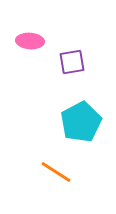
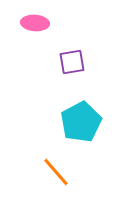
pink ellipse: moved 5 px right, 18 px up
orange line: rotated 16 degrees clockwise
